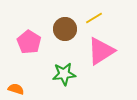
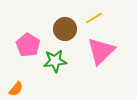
pink pentagon: moved 1 px left, 3 px down
pink triangle: rotated 12 degrees counterclockwise
green star: moved 9 px left, 13 px up
orange semicircle: rotated 112 degrees clockwise
